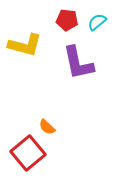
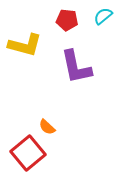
cyan semicircle: moved 6 px right, 6 px up
purple L-shape: moved 2 px left, 4 px down
